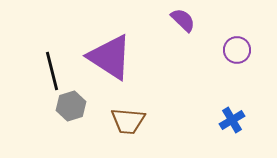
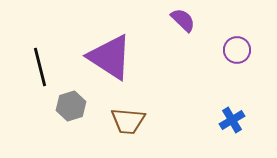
black line: moved 12 px left, 4 px up
